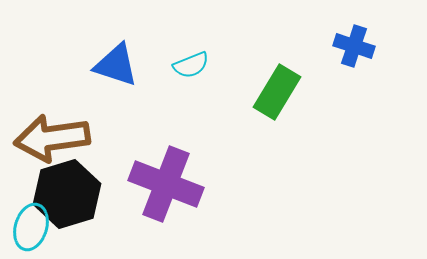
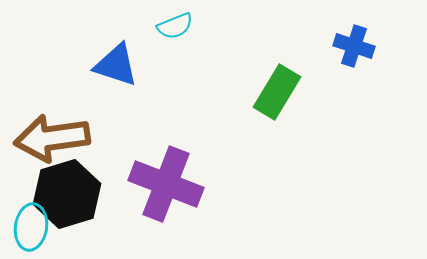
cyan semicircle: moved 16 px left, 39 px up
cyan ellipse: rotated 9 degrees counterclockwise
